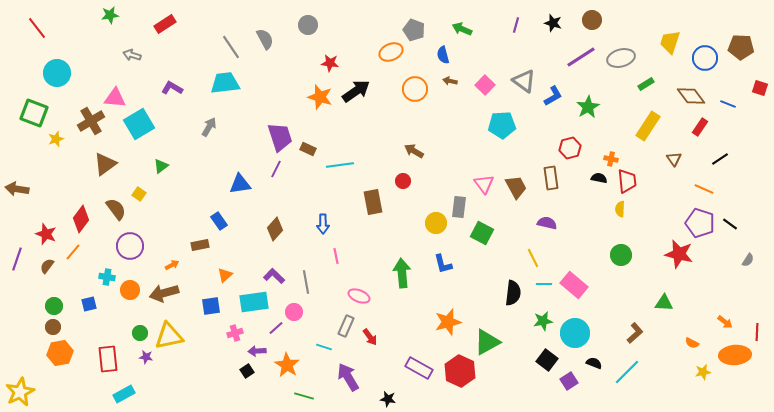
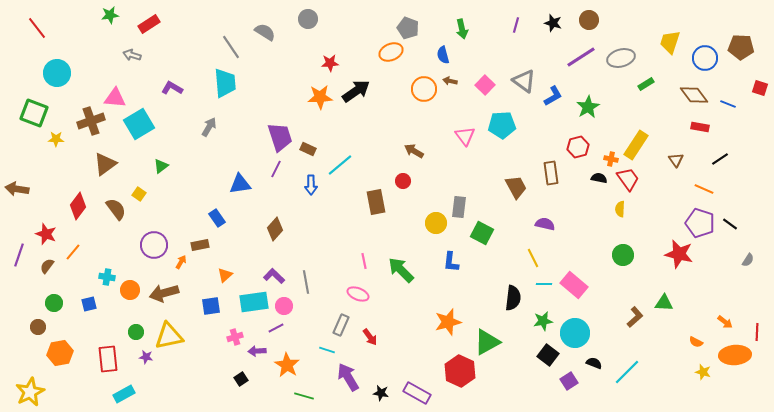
brown circle at (592, 20): moved 3 px left
red rectangle at (165, 24): moved 16 px left
gray circle at (308, 25): moved 6 px up
green arrow at (462, 29): rotated 126 degrees counterclockwise
gray pentagon at (414, 30): moved 6 px left, 2 px up
gray semicircle at (265, 39): moved 7 px up; rotated 30 degrees counterclockwise
red star at (330, 63): rotated 12 degrees counterclockwise
cyan trapezoid at (225, 83): rotated 92 degrees clockwise
orange circle at (415, 89): moved 9 px right
brown diamond at (691, 96): moved 3 px right, 1 px up
orange star at (320, 97): rotated 20 degrees counterclockwise
brown cross at (91, 121): rotated 12 degrees clockwise
yellow rectangle at (648, 126): moved 12 px left, 19 px down
red rectangle at (700, 127): rotated 66 degrees clockwise
yellow star at (56, 139): rotated 21 degrees clockwise
red hexagon at (570, 148): moved 8 px right, 1 px up
brown triangle at (674, 159): moved 2 px right, 1 px down
cyan line at (340, 165): rotated 32 degrees counterclockwise
brown rectangle at (551, 178): moved 5 px up
red trapezoid at (627, 181): moved 1 px right, 2 px up; rotated 30 degrees counterclockwise
pink triangle at (484, 184): moved 19 px left, 48 px up
brown rectangle at (373, 202): moved 3 px right
red diamond at (81, 219): moved 3 px left, 13 px up
blue rectangle at (219, 221): moved 2 px left, 3 px up
purple semicircle at (547, 223): moved 2 px left, 1 px down
blue arrow at (323, 224): moved 12 px left, 39 px up
purple circle at (130, 246): moved 24 px right, 1 px up
green circle at (621, 255): moved 2 px right
pink line at (336, 256): moved 28 px right, 5 px down
purple line at (17, 259): moved 2 px right, 4 px up
blue L-shape at (443, 264): moved 8 px right, 2 px up; rotated 20 degrees clockwise
orange arrow at (172, 265): moved 9 px right, 3 px up; rotated 32 degrees counterclockwise
green arrow at (402, 273): moved 1 px left, 3 px up; rotated 40 degrees counterclockwise
black semicircle at (513, 293): moved 5 px down
pink ellipse at (359, 296): moved 1 px left, 2 px up
green circle at (54, 306): moved 3 px up
pink circle at (294, 312): moved 10 px left, 6 px up
gray rectangle at (346, 326): moved 5 px left, 1 px up
brown circle at (53, 327): moved 15 px left
purple line at (276, 328): rotated 14 degrees clockwise
green circle at (140, 333): moved 4 px left, 1 px up
pink cross at (235, 333): moved 4 px down
brown L-shape at (635, 333): moved 16 px up
orange semicircle at (692, 343): moved 4 px right, 1 px up
cyan line at (324, 347): moved 3 px right, 3 px down
black square at (547, 360): moved 1 px right, 5 px up
purple rectangle at (419, 368): moved 2 px left, 25 px down
black square at (247, 371): moved 6 px left, 8 px down
yellow star at (703, 372): rotated 28 degrees clockwise
yellow star at (20, 392): moved 10 px right
black star at (388, 399): moved 7 px left, 6 px up
